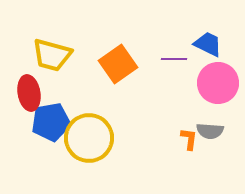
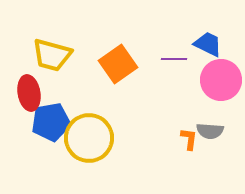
pink circle: moved 3 px right, 3 px up
